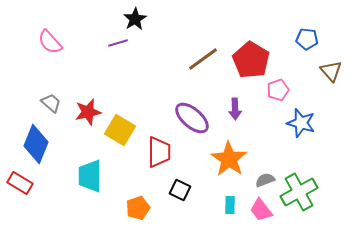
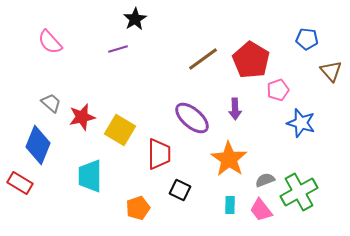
purple line: moved 6 px down
red star: moved 6 px left, 5 px down
blue diamond: moved 2 px right, 1 px down
red trapezoid: moved 2 px down
